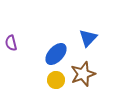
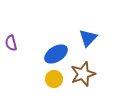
blue ellipse: rotated 15 degrees clockwise
yellow circle: moved 2 px left, 1 px up
